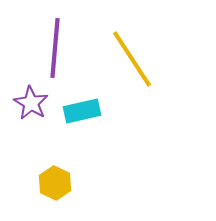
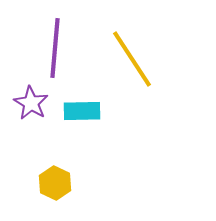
cyan rectangle: rotated 12 degrees clockwise
